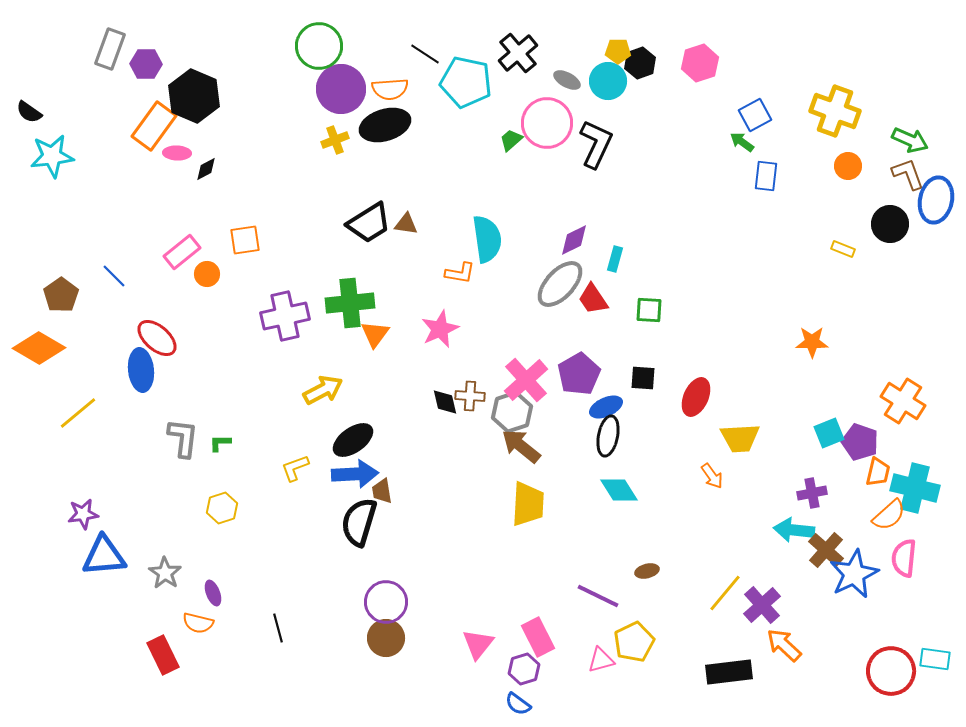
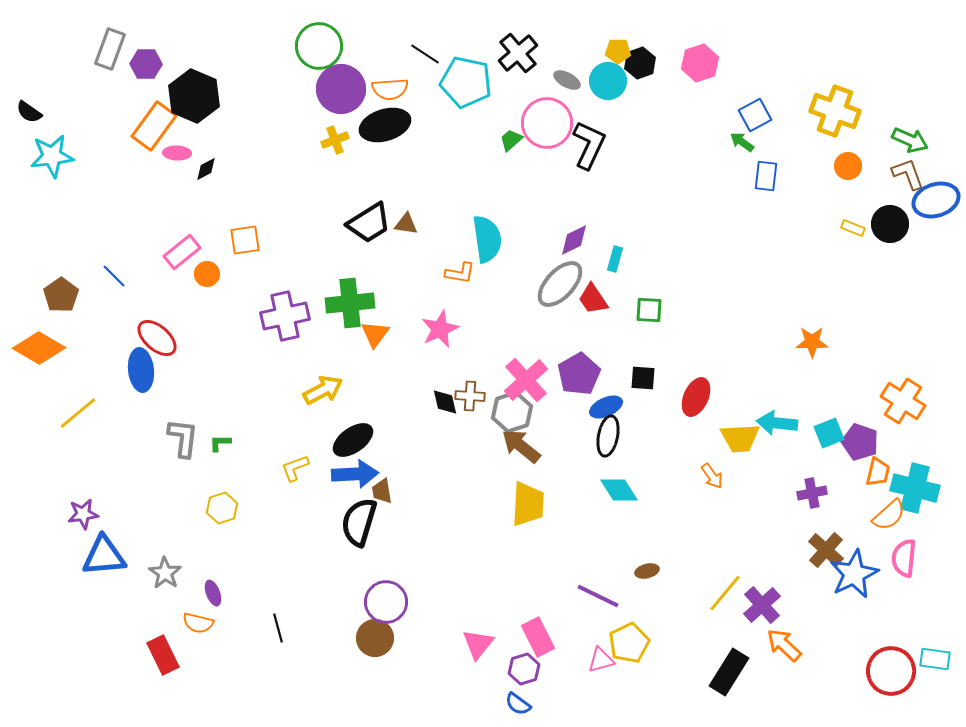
black L-shape at (596, 144): moved 7 px left, 1 px down
blue ellipse at (936, 200): rotated 60 degrees clockwise
yellow rectangle at (843, 249): moved 10 px right, 21 px up
cyan arrow at (794, 530): moved 17 px left, 107 px up
brown circle at (386, 638): moved 11 px left
yellow pentagon at (634, 642): moved 5 px left, 1 px down
black rectangle at (729, 672): rotated 51 degrees counterclockwise
